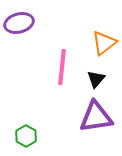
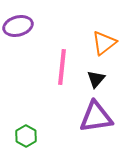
purple ellipse: moved 1 px left, 3 px down
